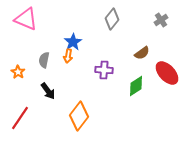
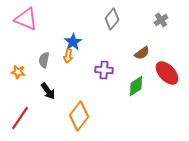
orange star: rotated 24 degrees counterclockwise
